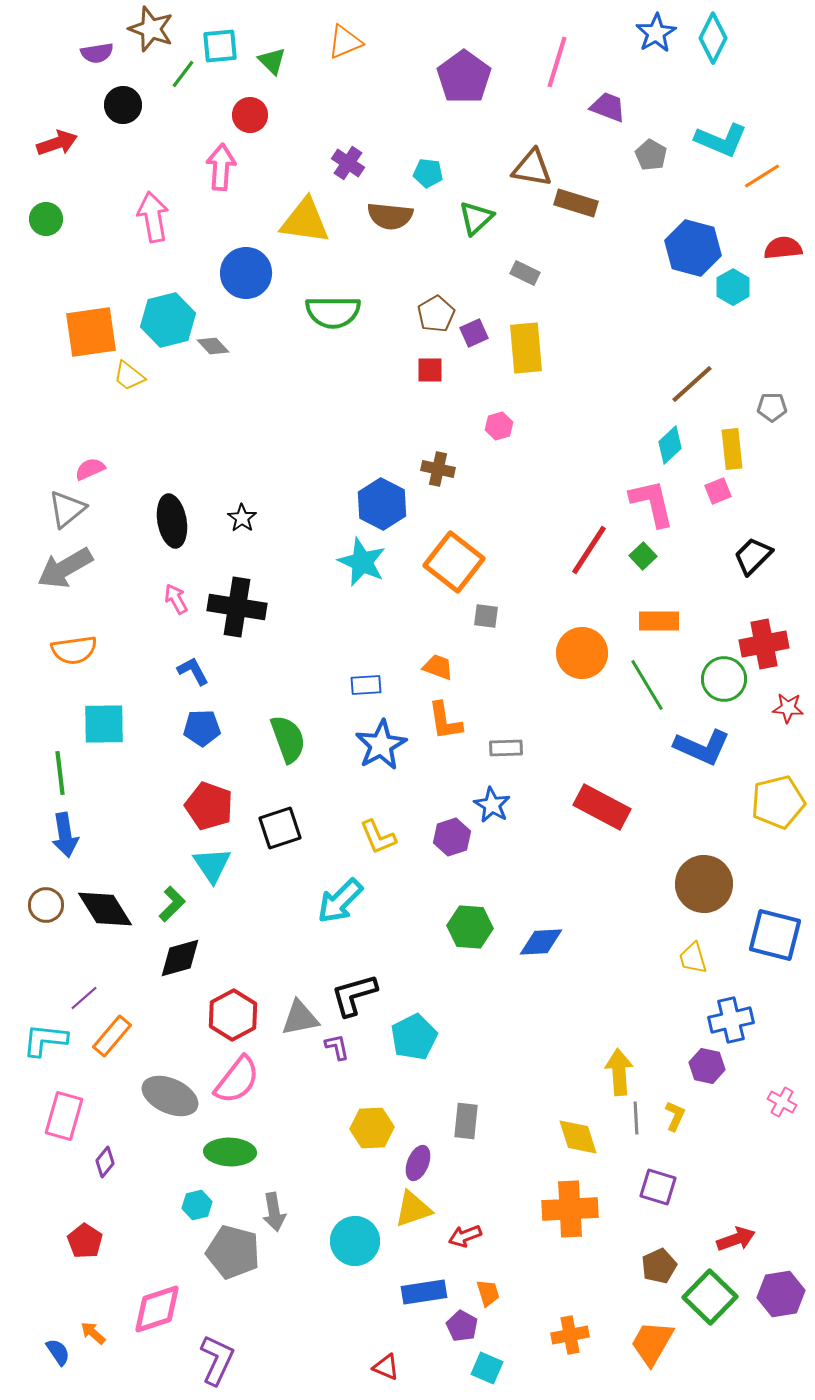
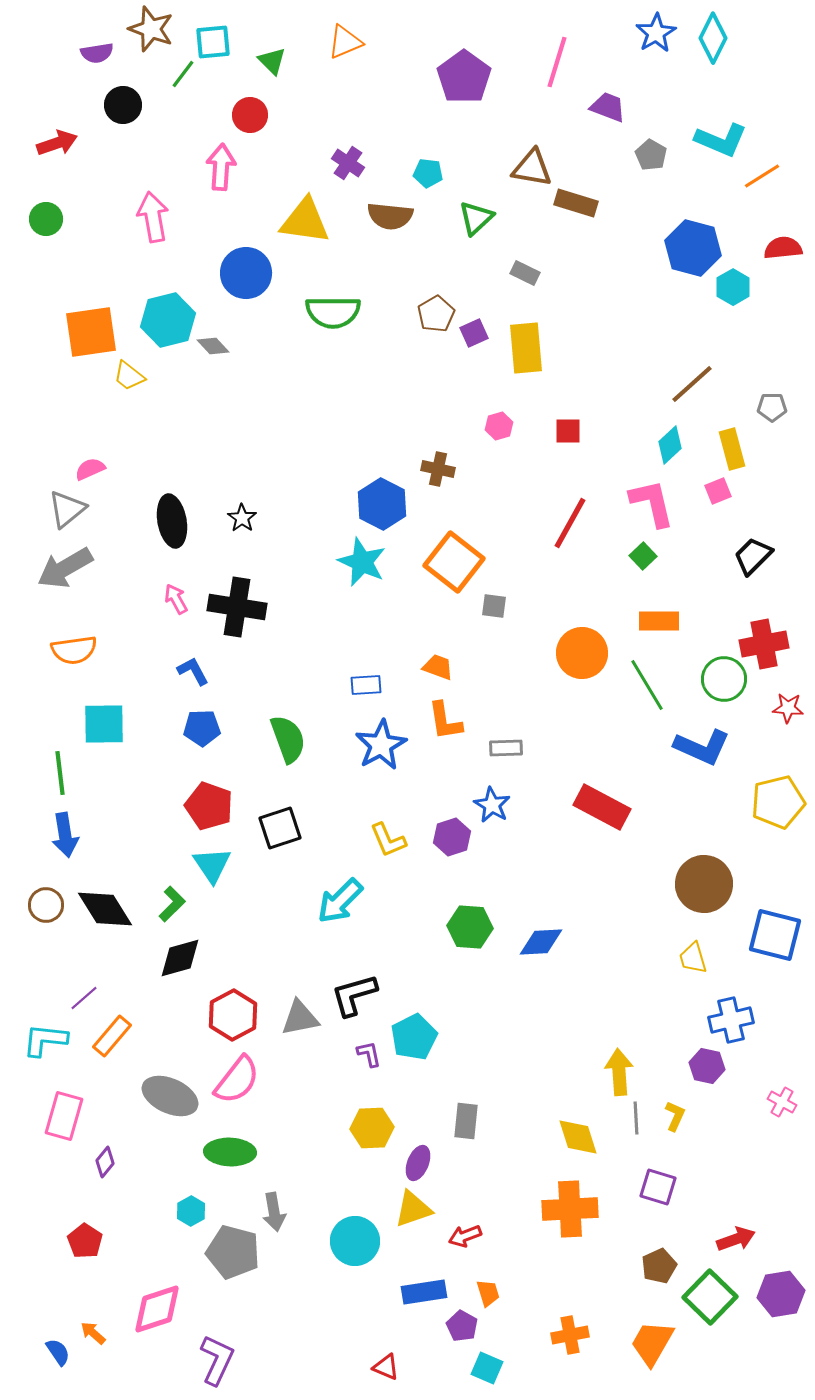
cyan square at (220, 46): moved 7 px left, 4 px up
red square at (430, 370): moved 138 px right, 61 px down
yellow rectangle at (732, 449): rotated 9 degrees counterclockwise
red line at (589, 550): moved 19 px left, 27 px up; rotated 4 degrees counterclockwise
gray square at (486, 616): moved 8 px right, 10 px up
yellow L-shape at (378, 837): moved 10 px right, 3 px down
purple L-shape at (337, 1047): moved 32 px right, 7 px down
cyan hexagon at (197, 1205): moved 6 px left, 6 px down; rotated 16 degrees counterclockwise
